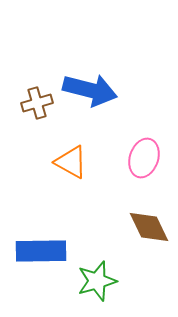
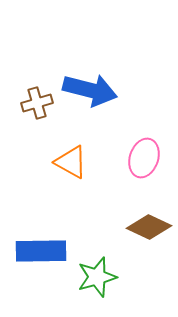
brown diamond: rotated 39 degrees counterclockwise
green star: moved 4 px up
